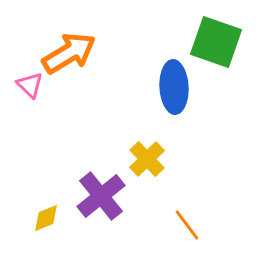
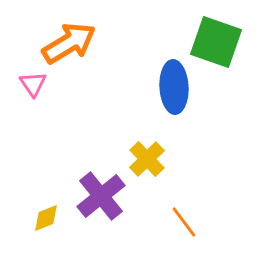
orange arrow: moved 10 px up
pink triangle: moved 3 px right, 1 px up; rotated 12 degrees clockwise
orange line: moved 3 px left, 3 px up
